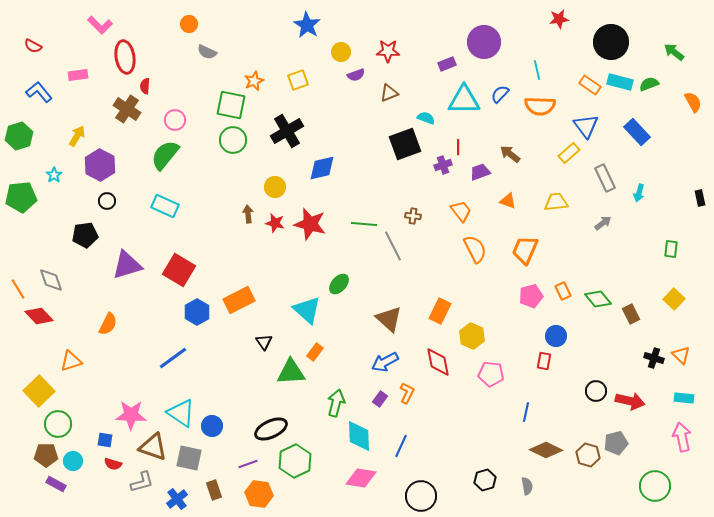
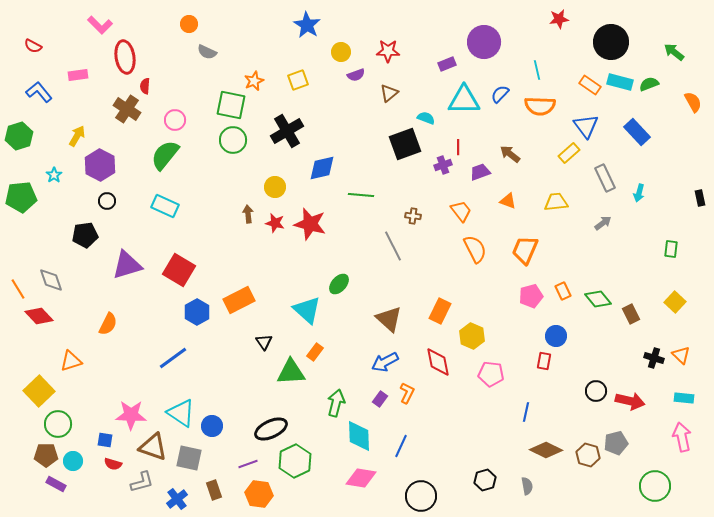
brown triangle at (389, 93): rotated 18 degrees counterclockwise
green line at (364, 224): moved 3 px left, 29 px up
yellow square at (674, 299): moved 1 px right, 3 px down
